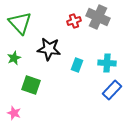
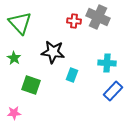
red cross: rotated 24 degrees clockwise
black star: moved 4 px right, 3 px down
green star: rotated 16 degrees counterclockwise
cyan rectangle: moved 5 px left, 10 px down
blue rectangle: moved 1 px right, 1 px down
pink star: rotated 24 degrees counterclockwise
